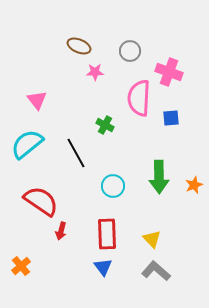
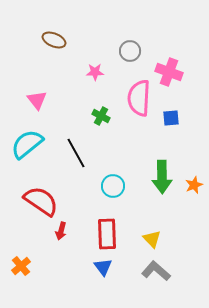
brown ellipse: moved 25 px left, 6 px up
green cross: moved 4 px left, 9 px up
green arrow: moved 3 px right
